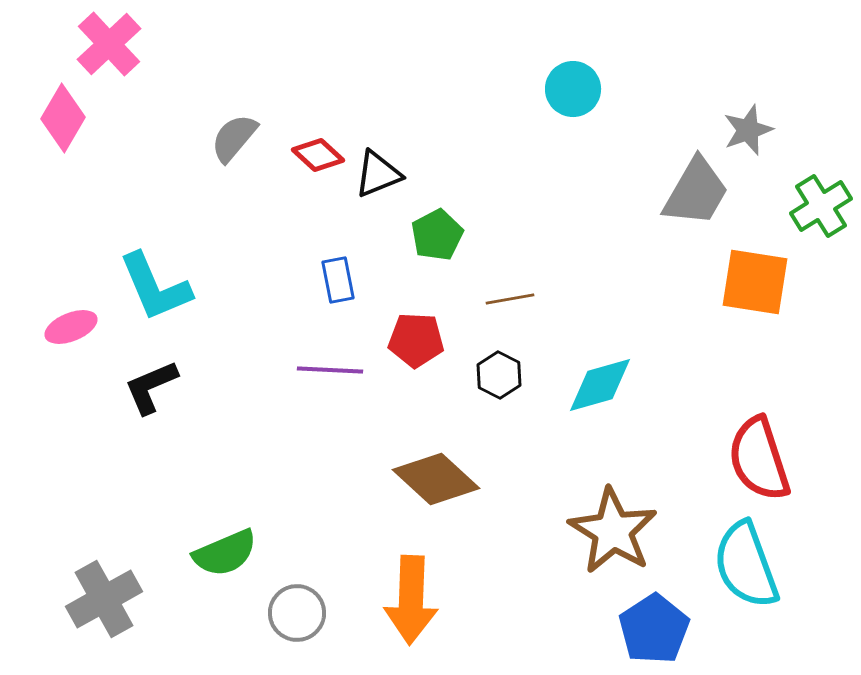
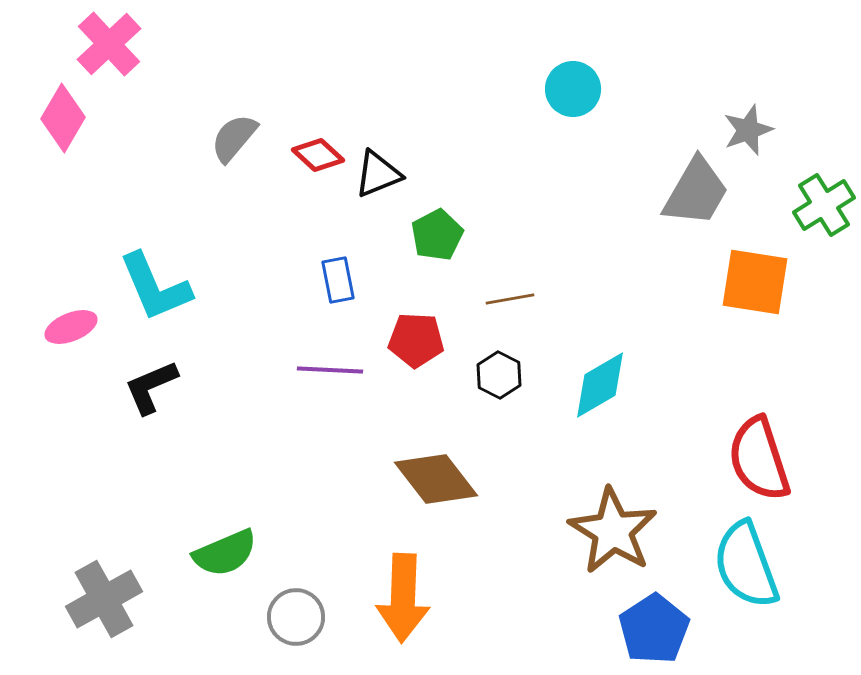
green cross: moved 3 px right, 1 px up
cyan diamond: rotated 14 degrees counterclockwise
brown diamond: rotated 10 degrees clockwise
orange arrow: moved 8 px left, 2 px up
gray circle: moved 1 px left, 4 px down
